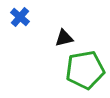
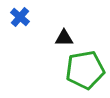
black triangle: rotated 12 degrees clockwise
